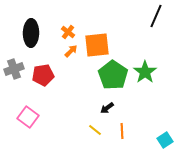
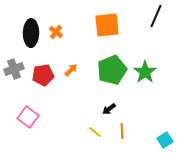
orange cross: moved 12 px left
orange square: moved 10 px right, 20 px up
orange arrow: moved 19 px down
green pentagon: moved 1 px left, 5 px up; rotated 16 degrees clockwise
black arrow: moved 2 px right, 1 px down
yellow line: moved 2 px down
